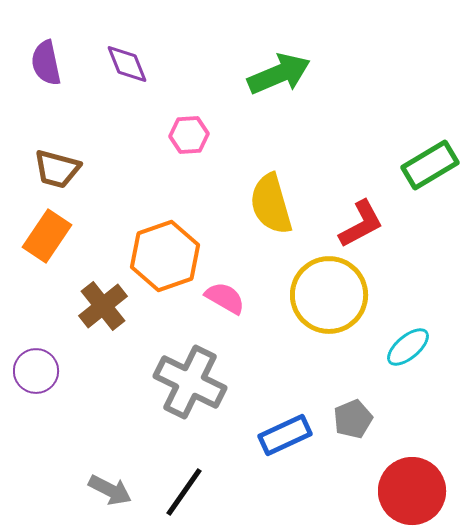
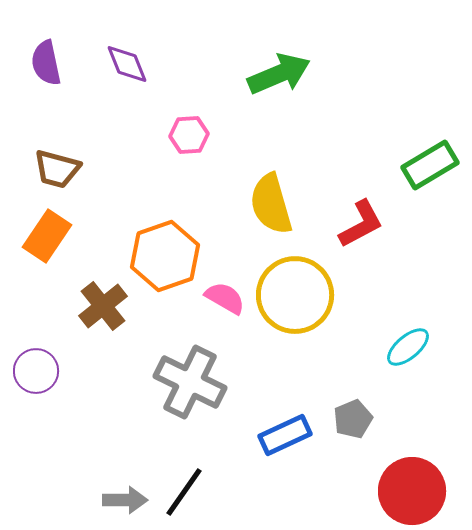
yellow circle: moved 34 px left
gray arrow: moved 15 px right, 10 px down; rotated 27 degrees counterclockwise
